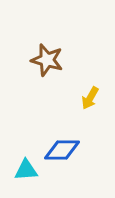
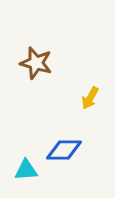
brown star: moved 11 px left, 3 px down
blue diamond: moved 2 px right
